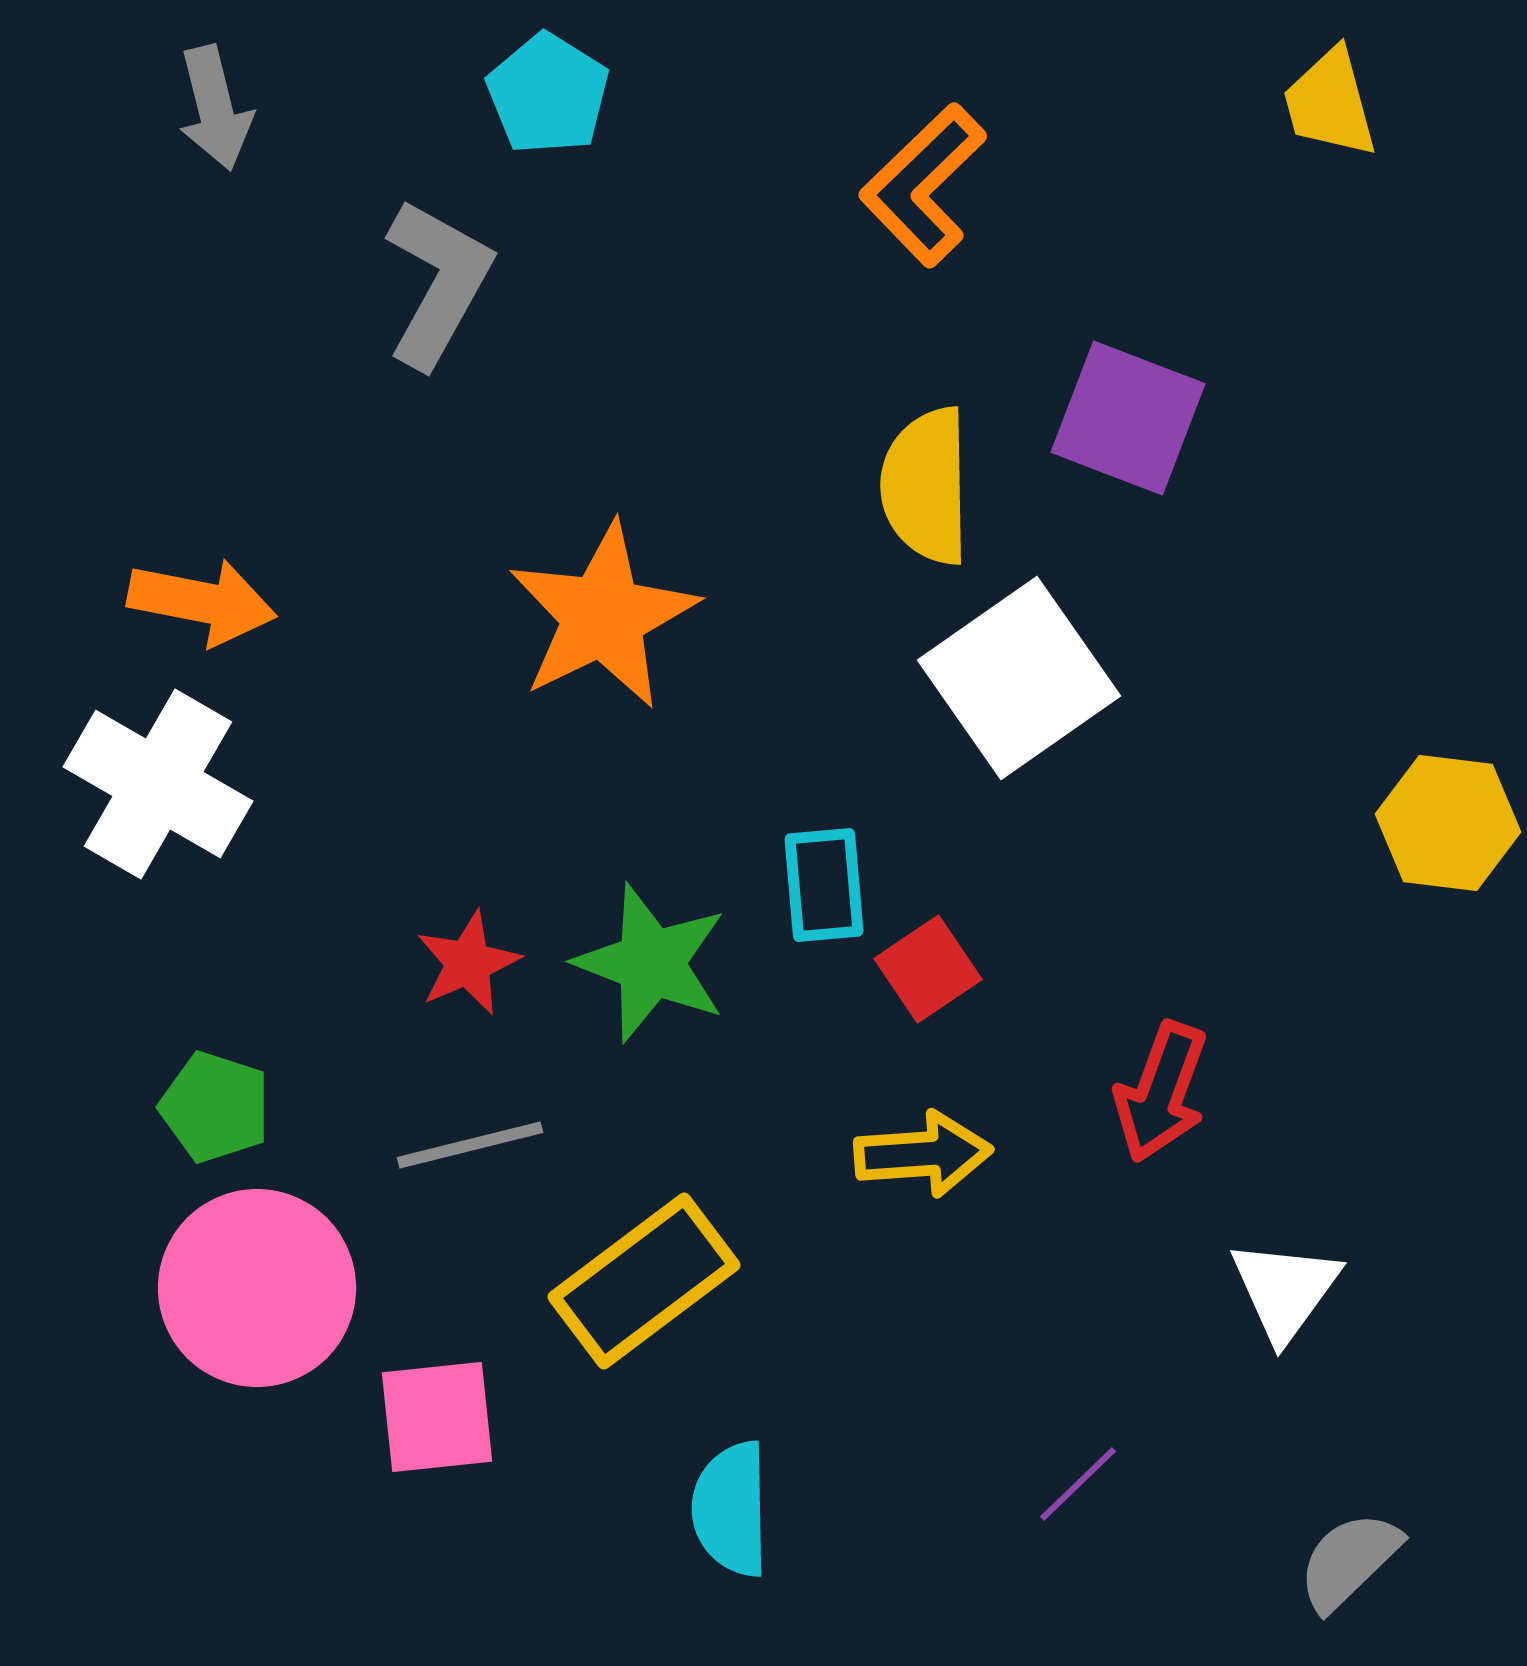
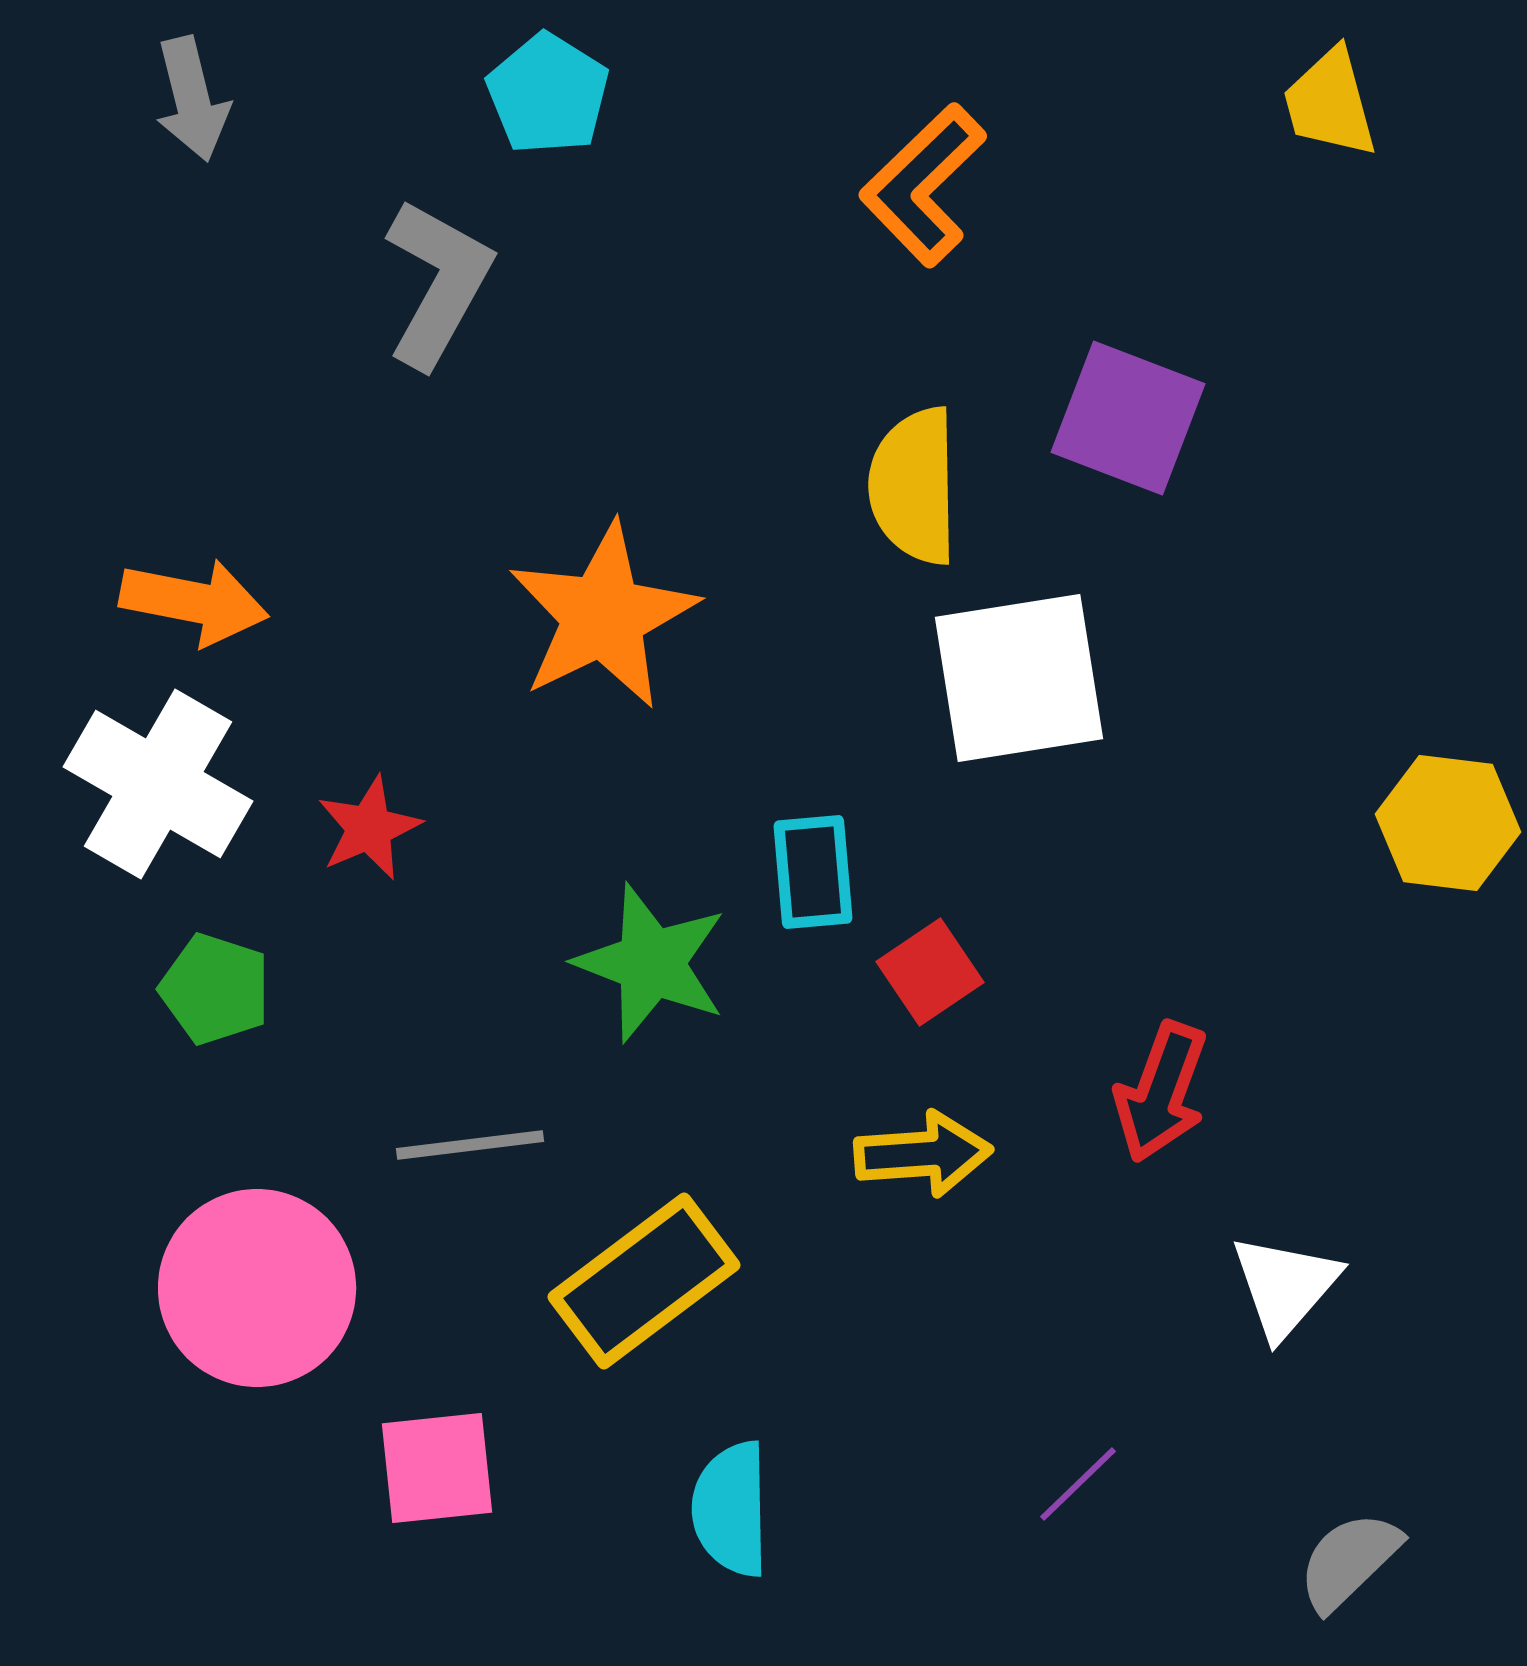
gray arrow: moved 23 px left, 9 px up
yellow semicircle: moved 12 px left
orange arrow: moved 8 px left
white square: rotated 26 degrees clockwise
cyan rectangle: moved 11 px left, 13 px up
red star: moved 99 px left, 135 px up
red square: moved 2 px right, 3 px down
green pentagon: moved 118 px up
gray line: rotated 7 degrees clockwise
white triangle: moved 4 px up; rotated 5 degrees clockwise
pink square: moved 51 px down
